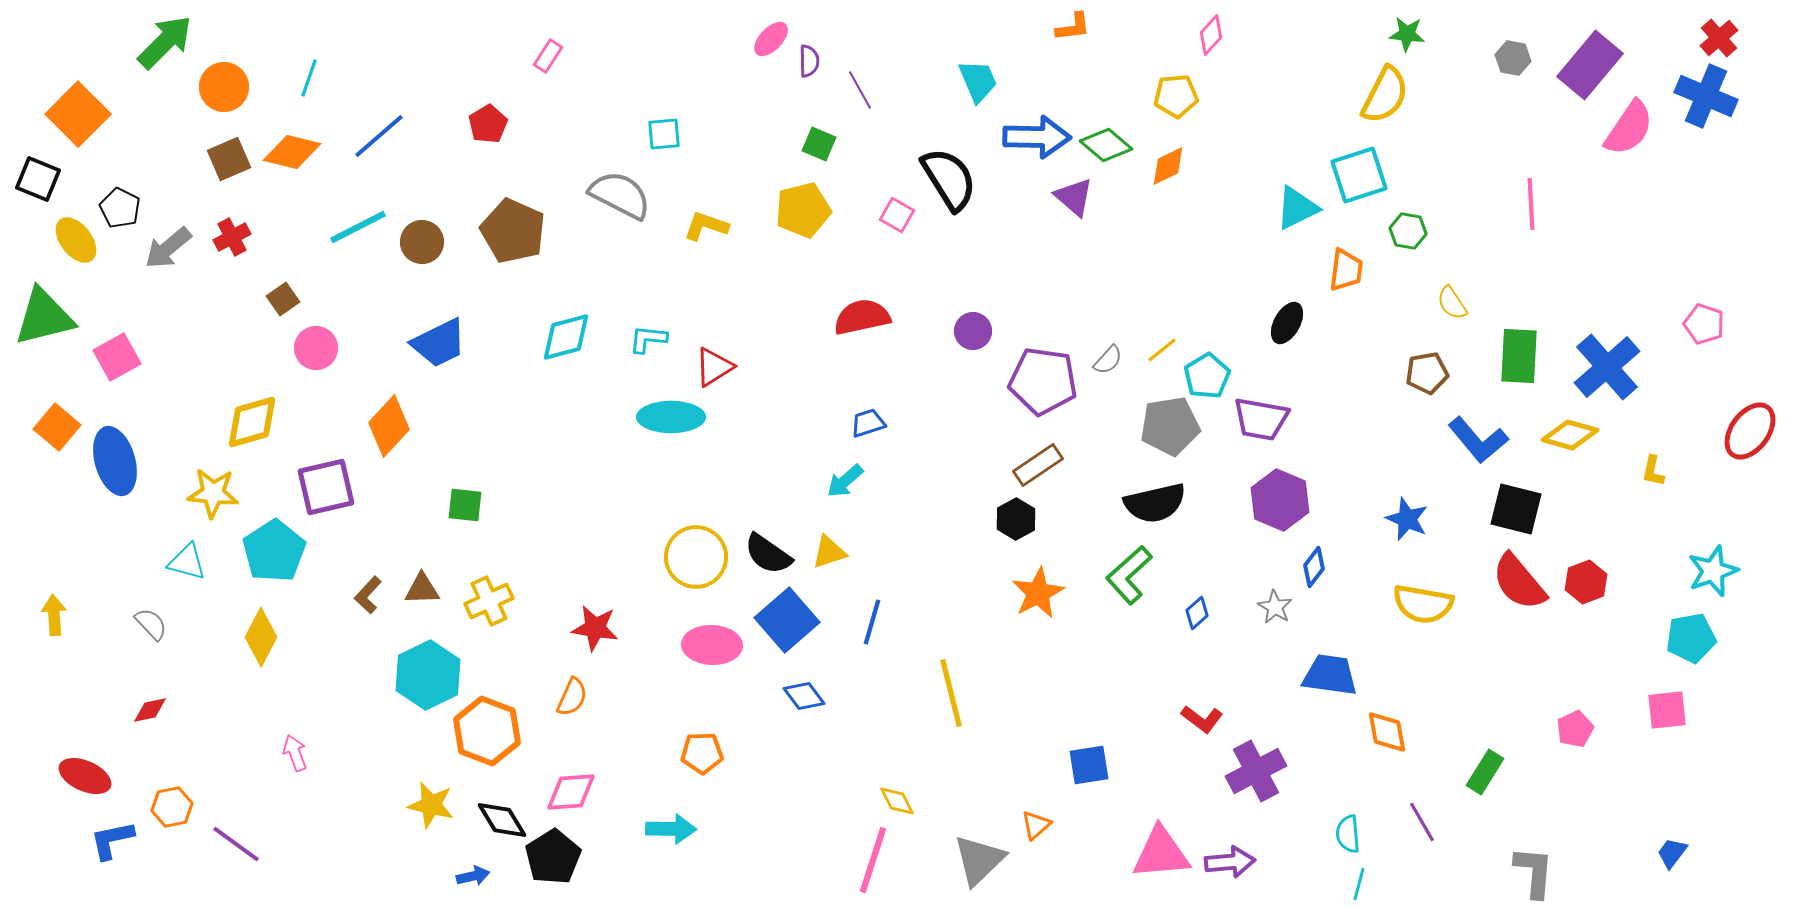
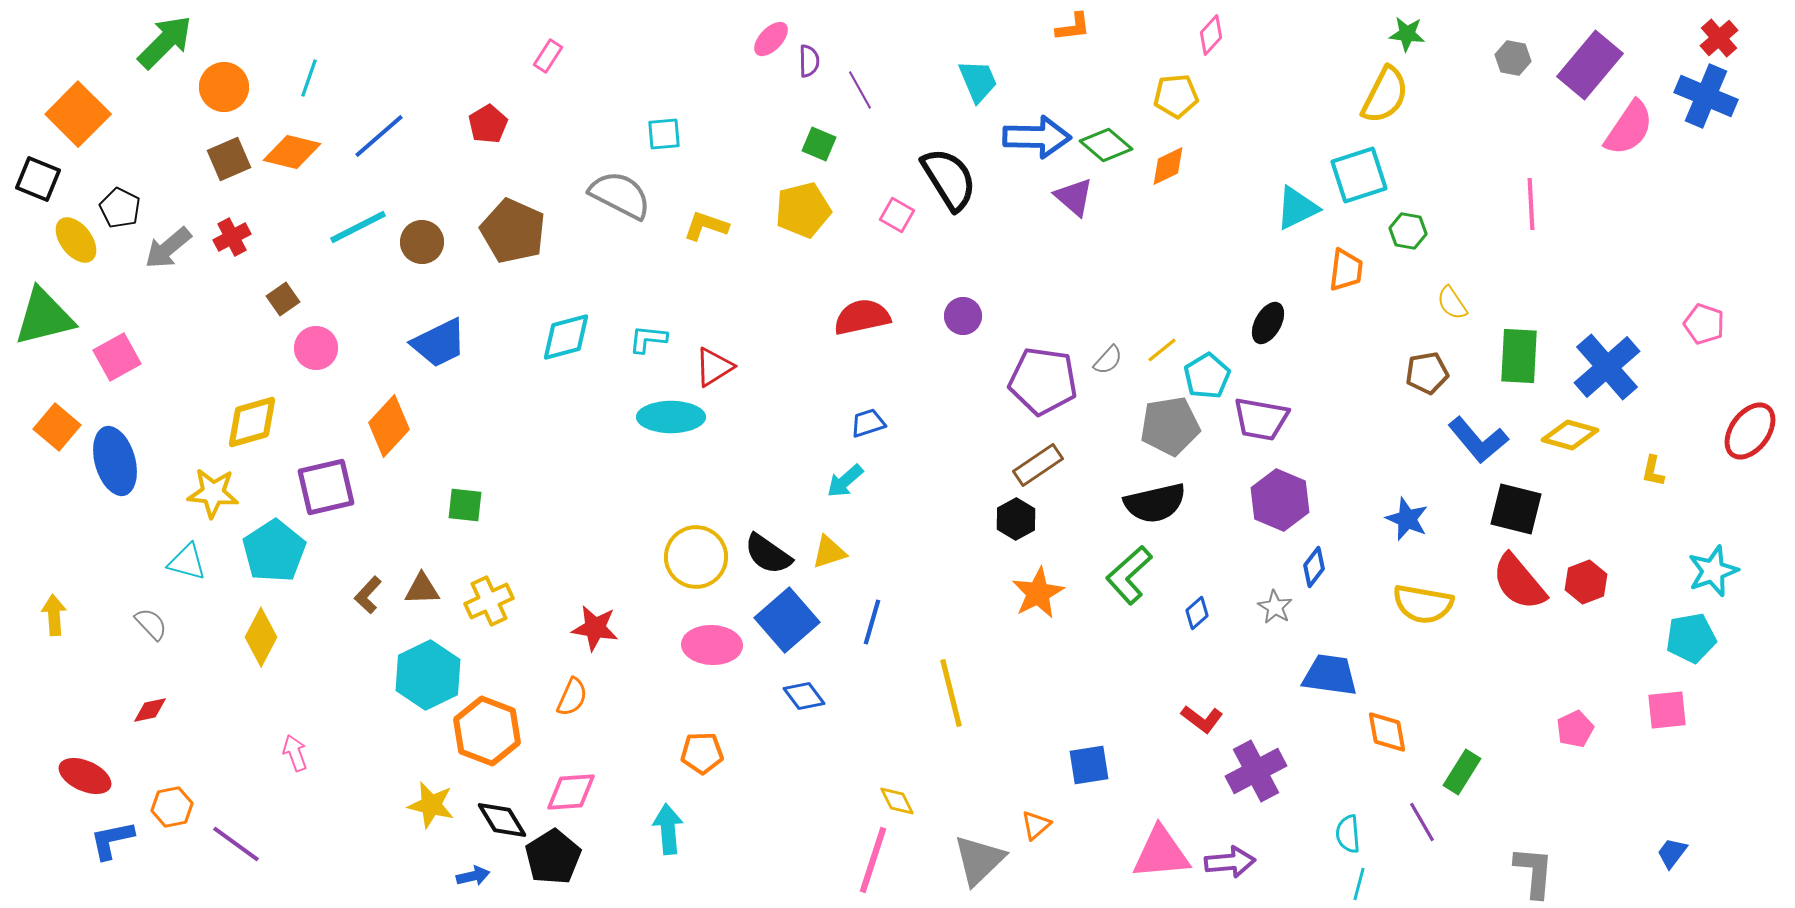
black ellipse at (1287, 323): moved 19 px left
purple circle at (973, 331): moved 10 px left, 15 px up
green rectangle at (1485, 772): moved 23 px left
cyan arrow at (671, 829): moved 3 px left; rotated 96 degrees counterclockwise
